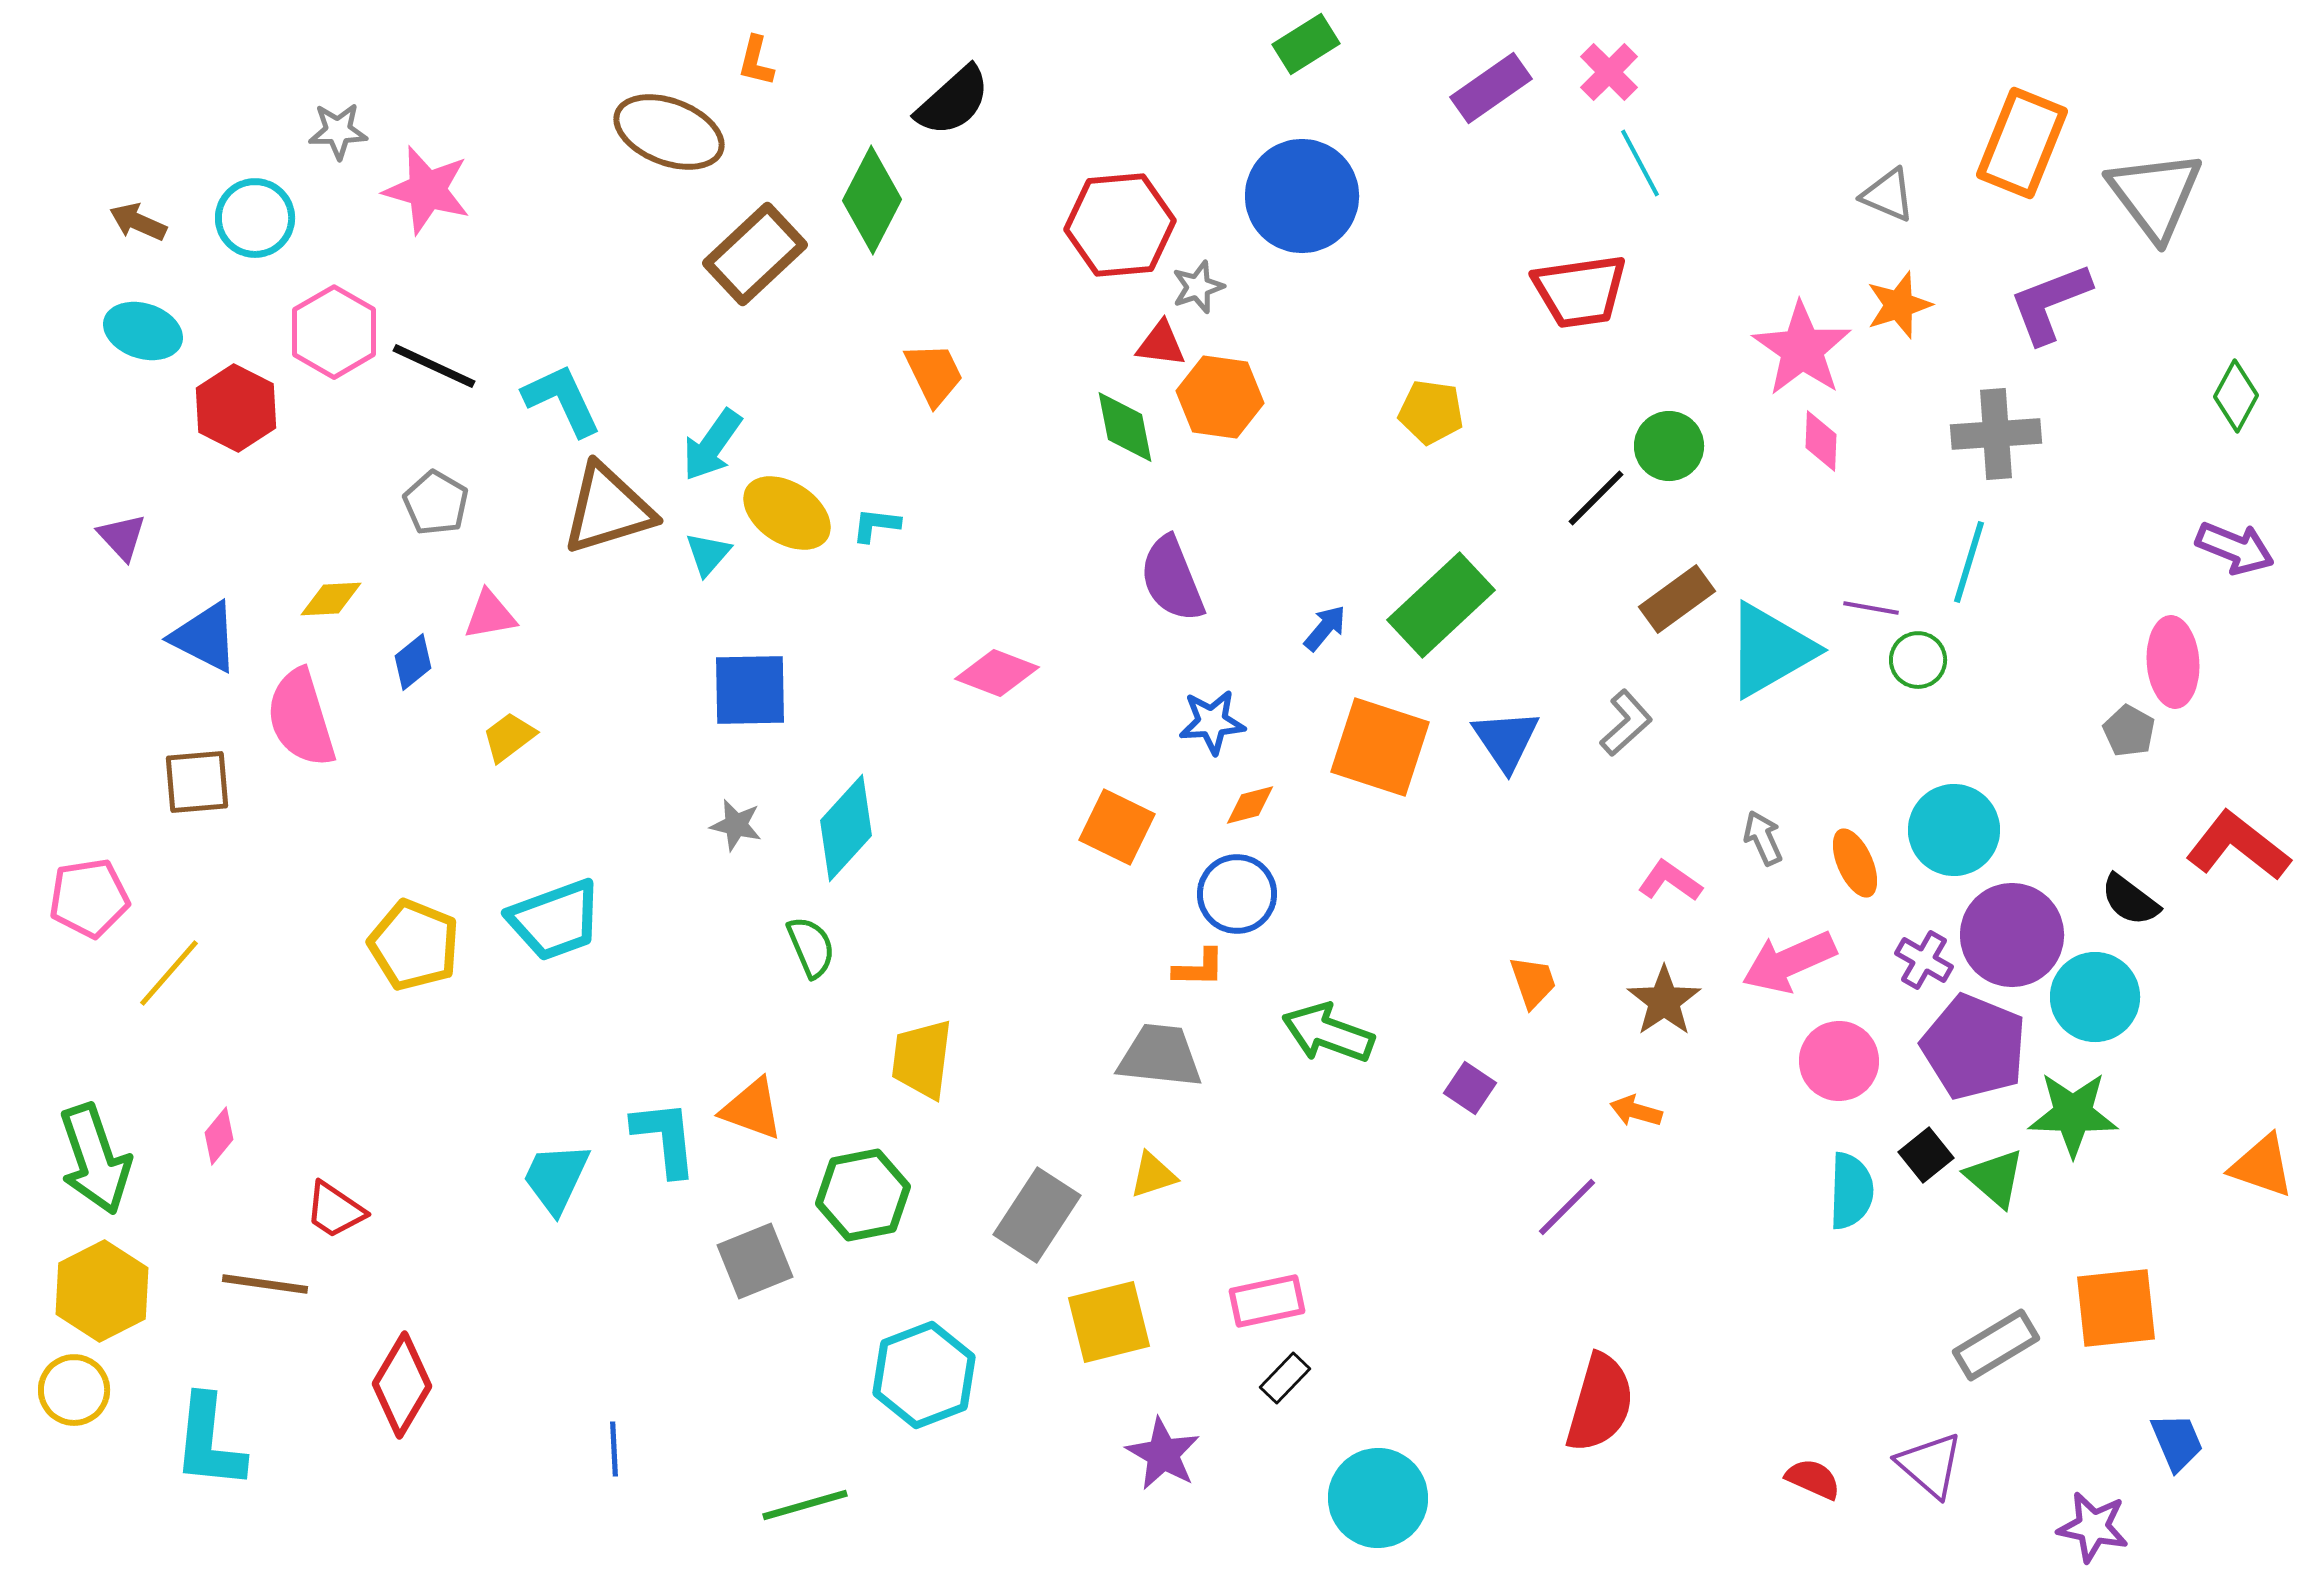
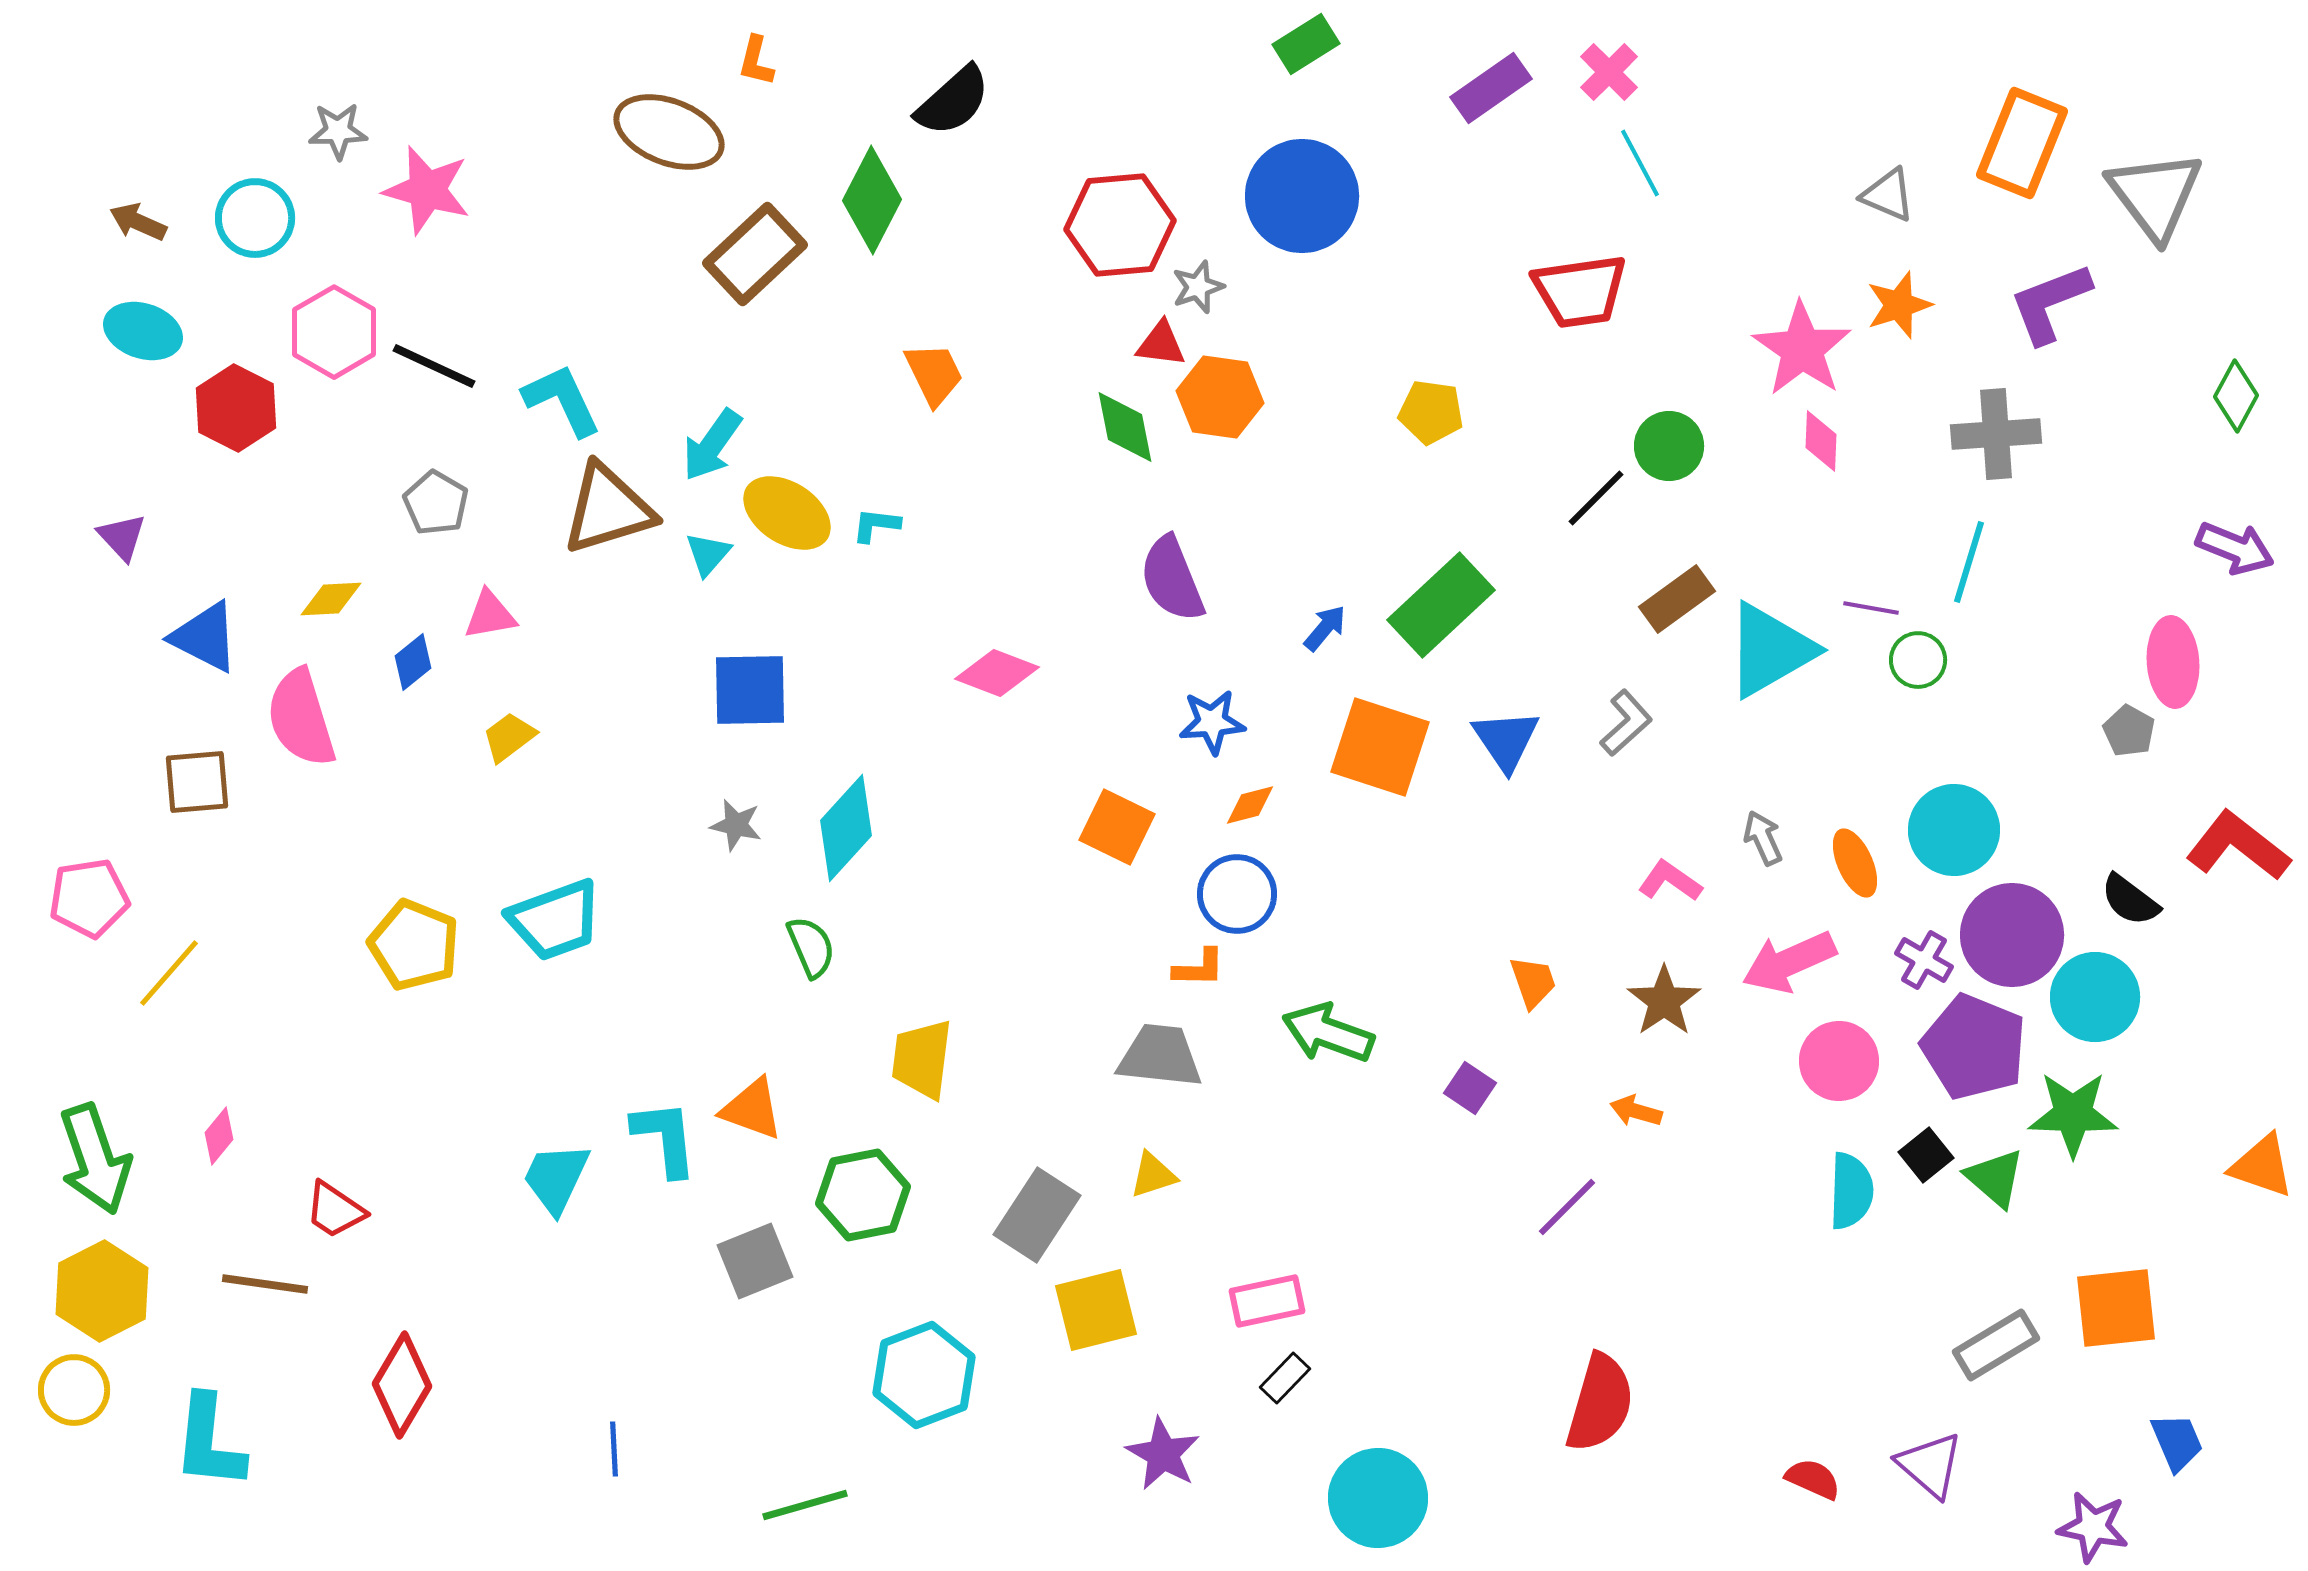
yellow square at (1109, 1322): moved 13 px left, 12 px up
